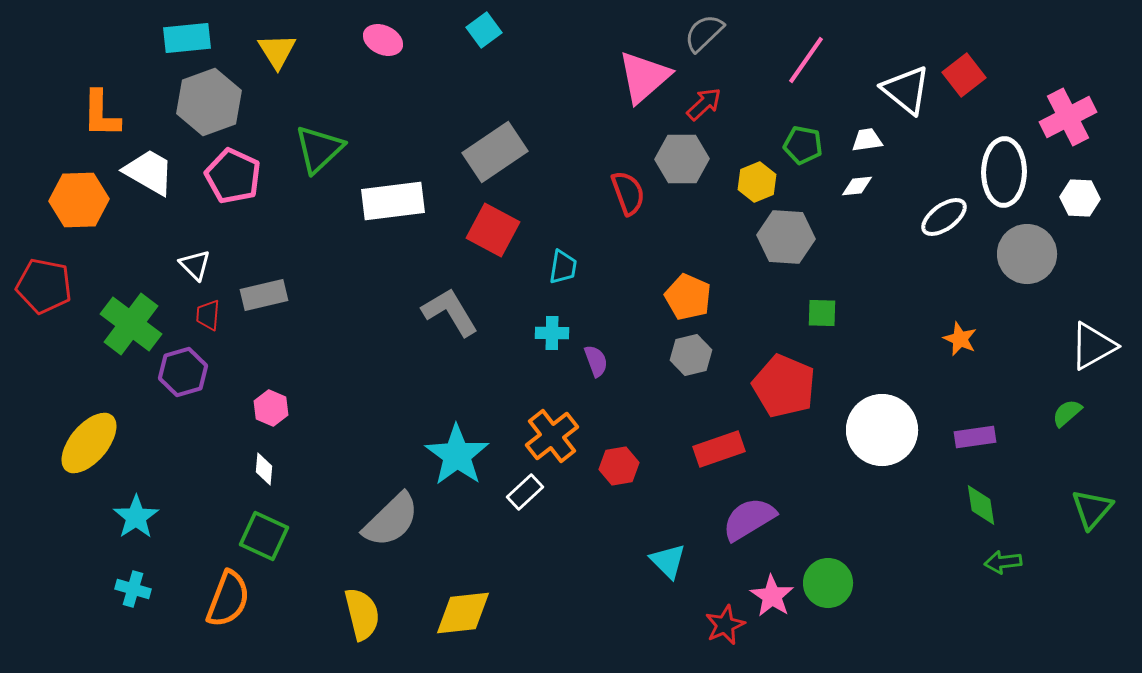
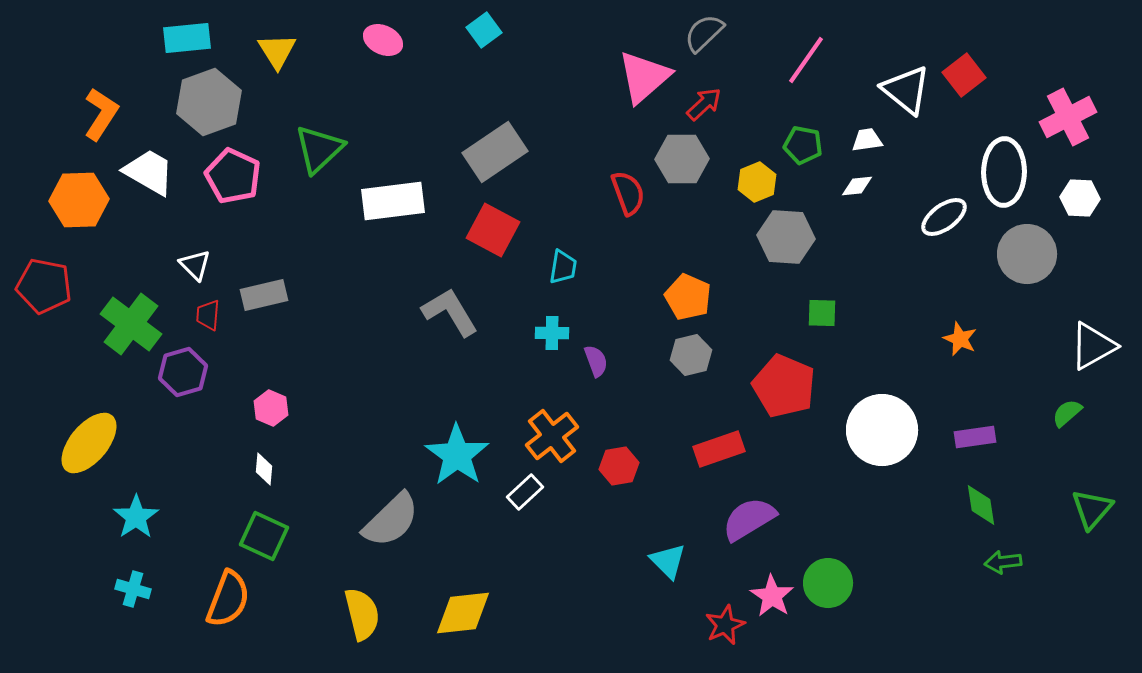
orange L-shape at (101, 114): rotated 148 degrees counterclockwise
